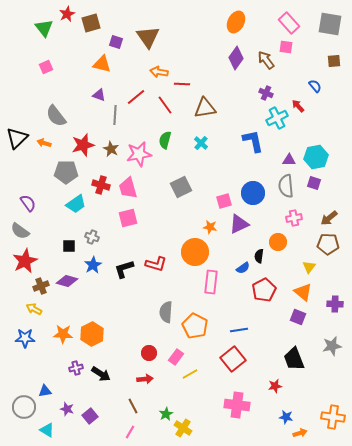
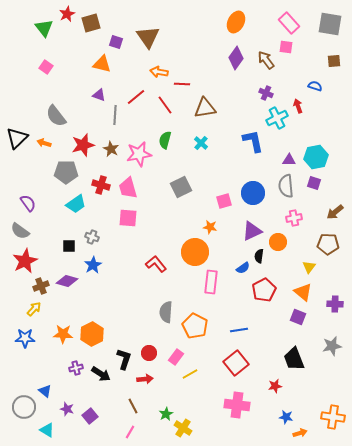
pink square at (46, 67): rotated 32 degrees counterclockwise
blue semicircle at (315, 86): rotated 32 degrees counterclockwise
red arrow at (298, 106): rotated 24 degrees clockwise
pink square at (128, 218): rotated 18 degrees clockwise
brown arrow at (329, 218): moved 6 px right, 6 px up
purple triangle at (239, 224): moved 13 px right, 7 px down
red L-shape at (156, 264): rotated 145 degrees counterclockwise
black L-shape at (124, 269): moved 90 px down; rotated 125 degrees clockwise
yellow arrow at (34, 309): rotated 105 degrees clockwise
red square at (233, 359): moved 3 px right, 4 px down
blue triangle at (45, 391): rotated 48 degrees clockwise
